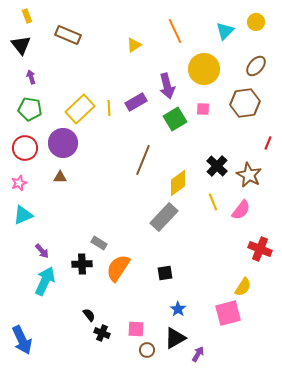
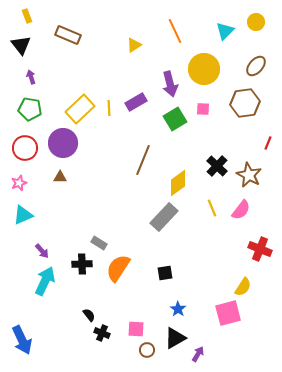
purple arrow at (167, 86): moved 3 px right, 2 px up
yellow line at (213, 202): moved 1 px left, 6 px down
